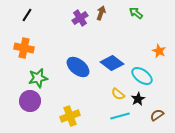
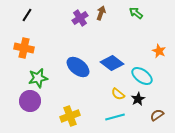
cyan line: moved 5 px left, 1 px down
